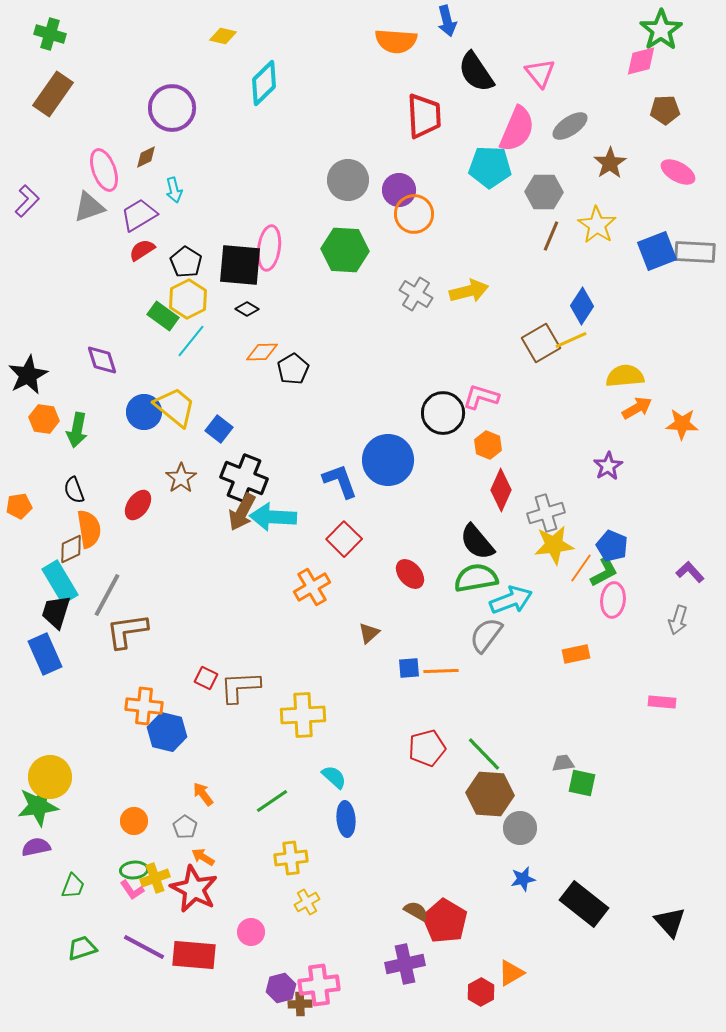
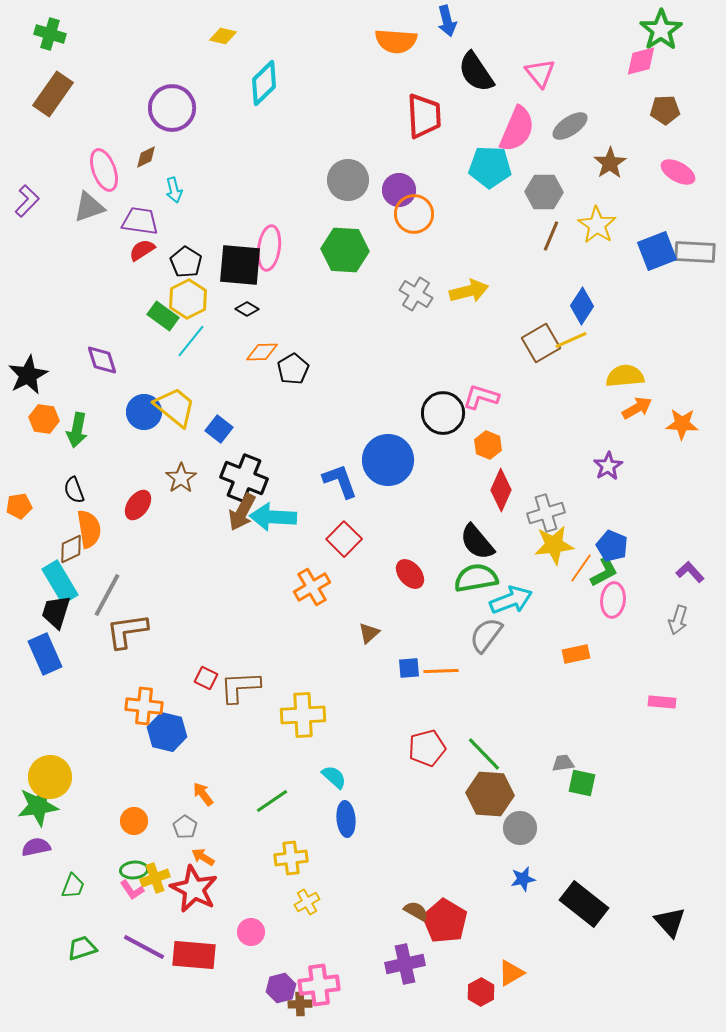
purple trapezoid at (139, 215): moved 1 px right, 6 px down; rotated 39 degrees clockwise
